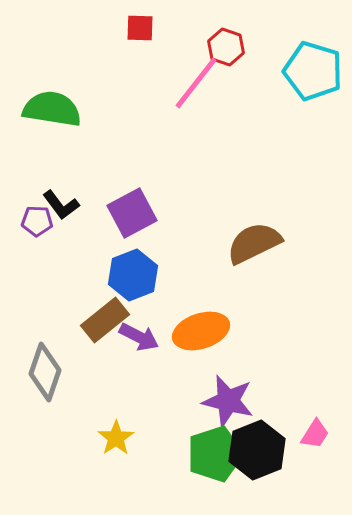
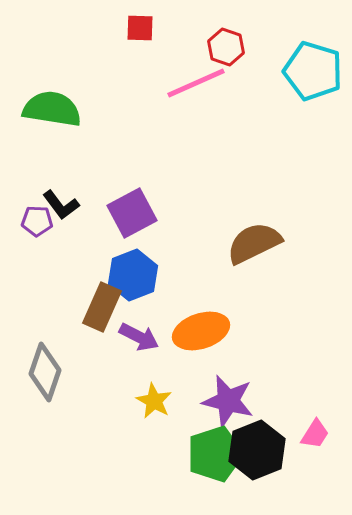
pink line: rotated 28 degrees clockwise
brown rectangle: moved 3 px left, 13 px up; rotated 27 degrees counterclockwise
yellow star: moved 38 px right, 37 px up; rotated 9 degrees counterclockwise
